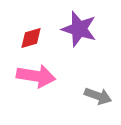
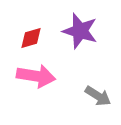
purple star: moved 1 px right, 2 px down
gray arrow: rotated 12 degrees clockwise
